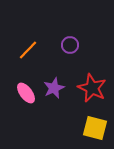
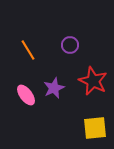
orange line: rotated 75 degrees counterclockwise
red star: moved 1 px right, 7 px up
pink ellipse: moved 2 px down
yellow square: rotated 20 degrees counterclockwise
